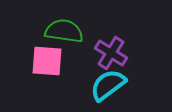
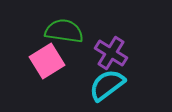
pink square: rotated 36 degrees counterclockwise
cyan semicircle: moved 1 px left
